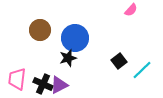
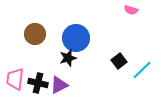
pink semicircle: rotated 64 degrees clockwise
brown circle: moved 5 px left, 4 px down
blue circle: moved 1 px right
pink trapezoid: moved 2 px left
black cross: moved 5 px left, 1 px up; rotated 12 degrees counterclockwise
